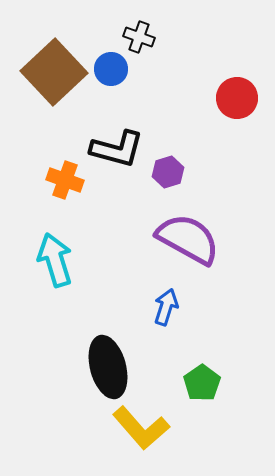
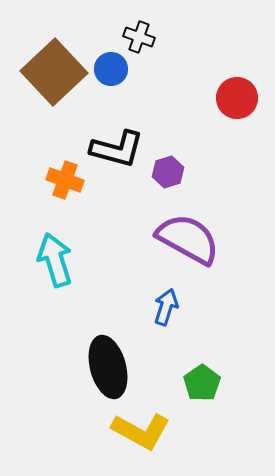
yellow L-shape: moved 3 px down; rotated 20 degrees counterclockwise
